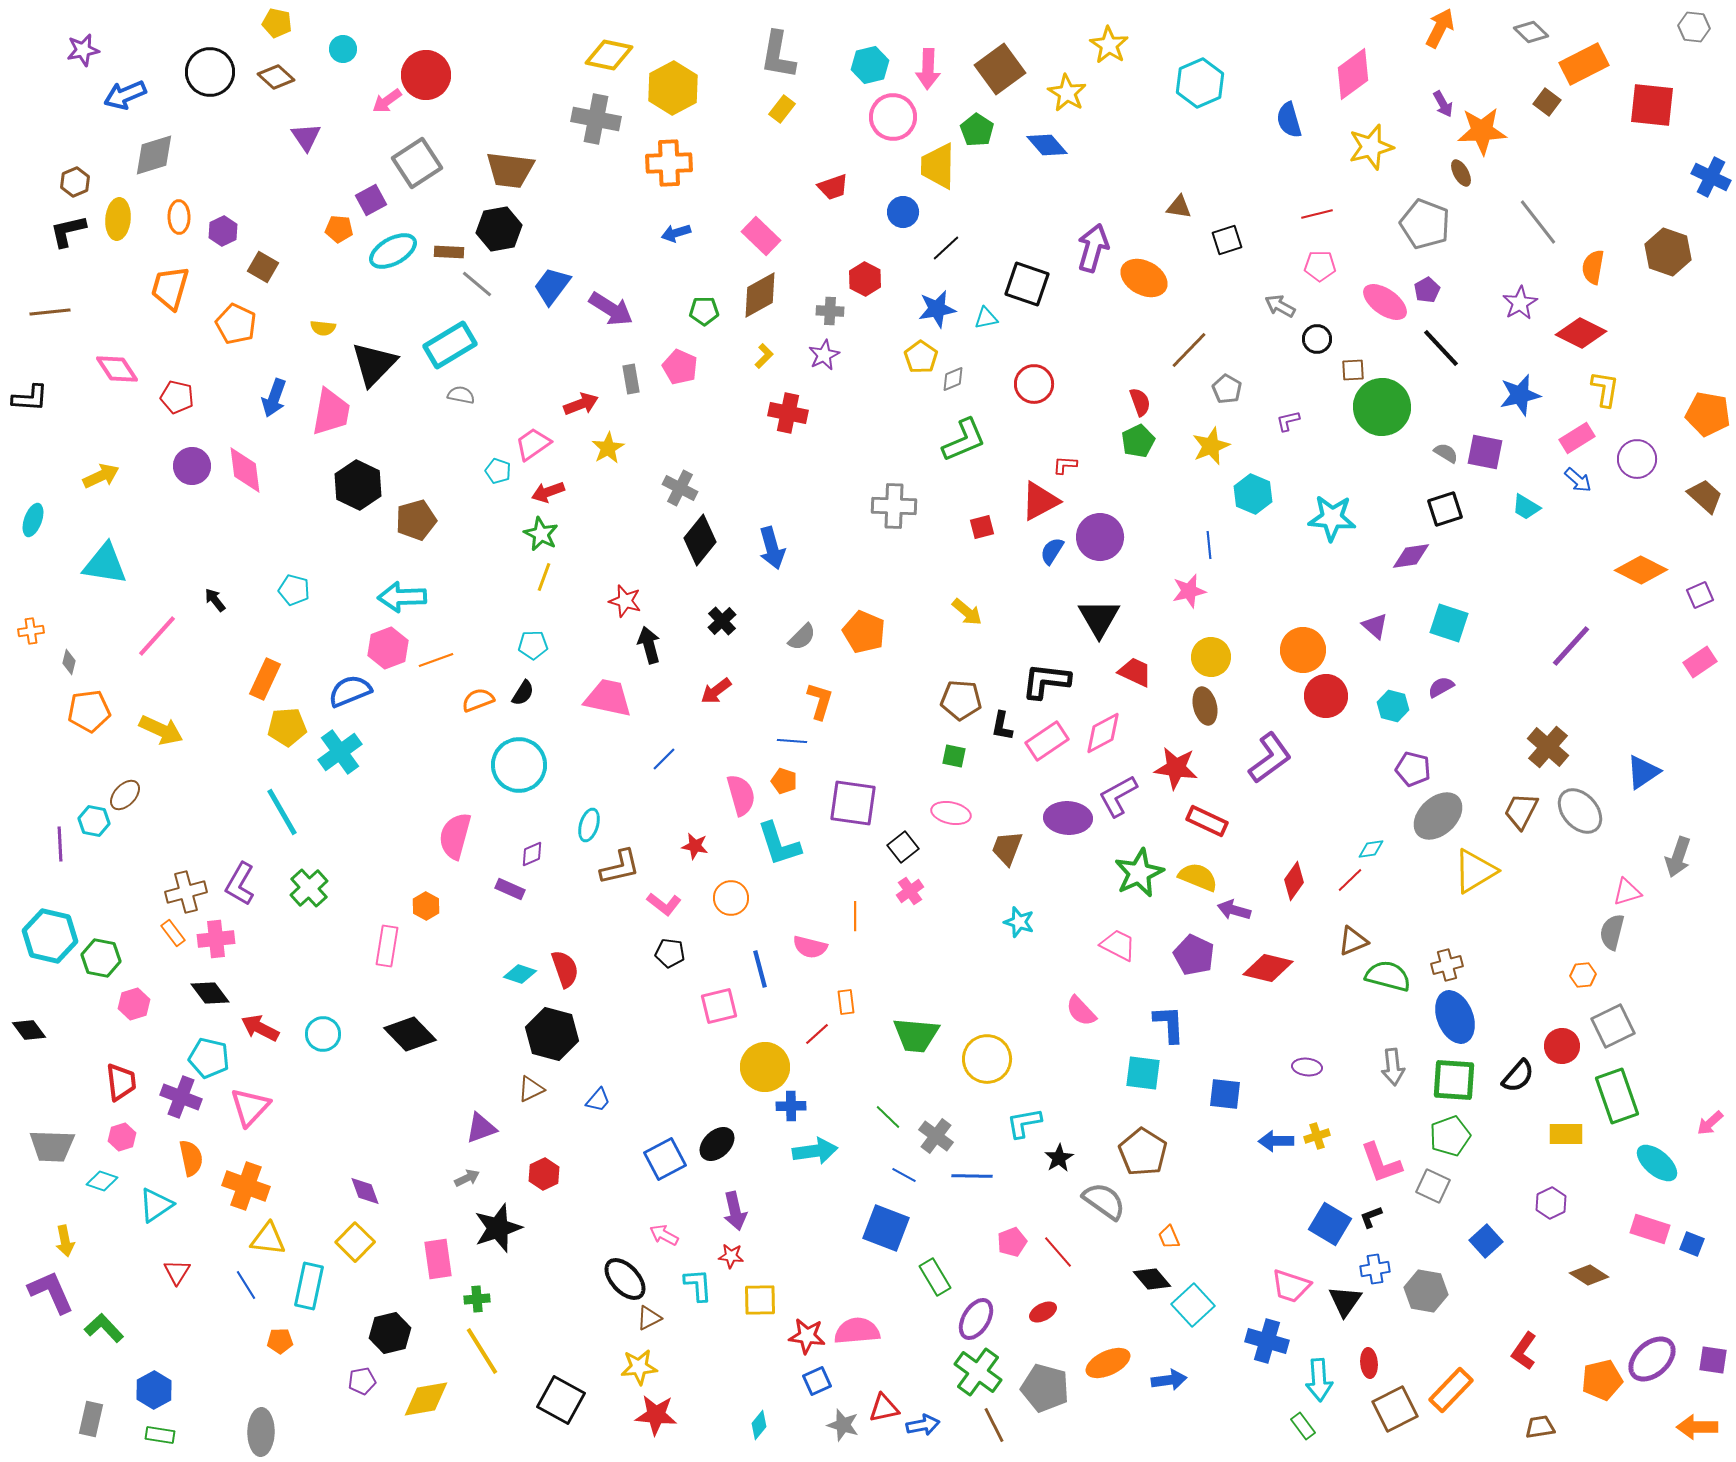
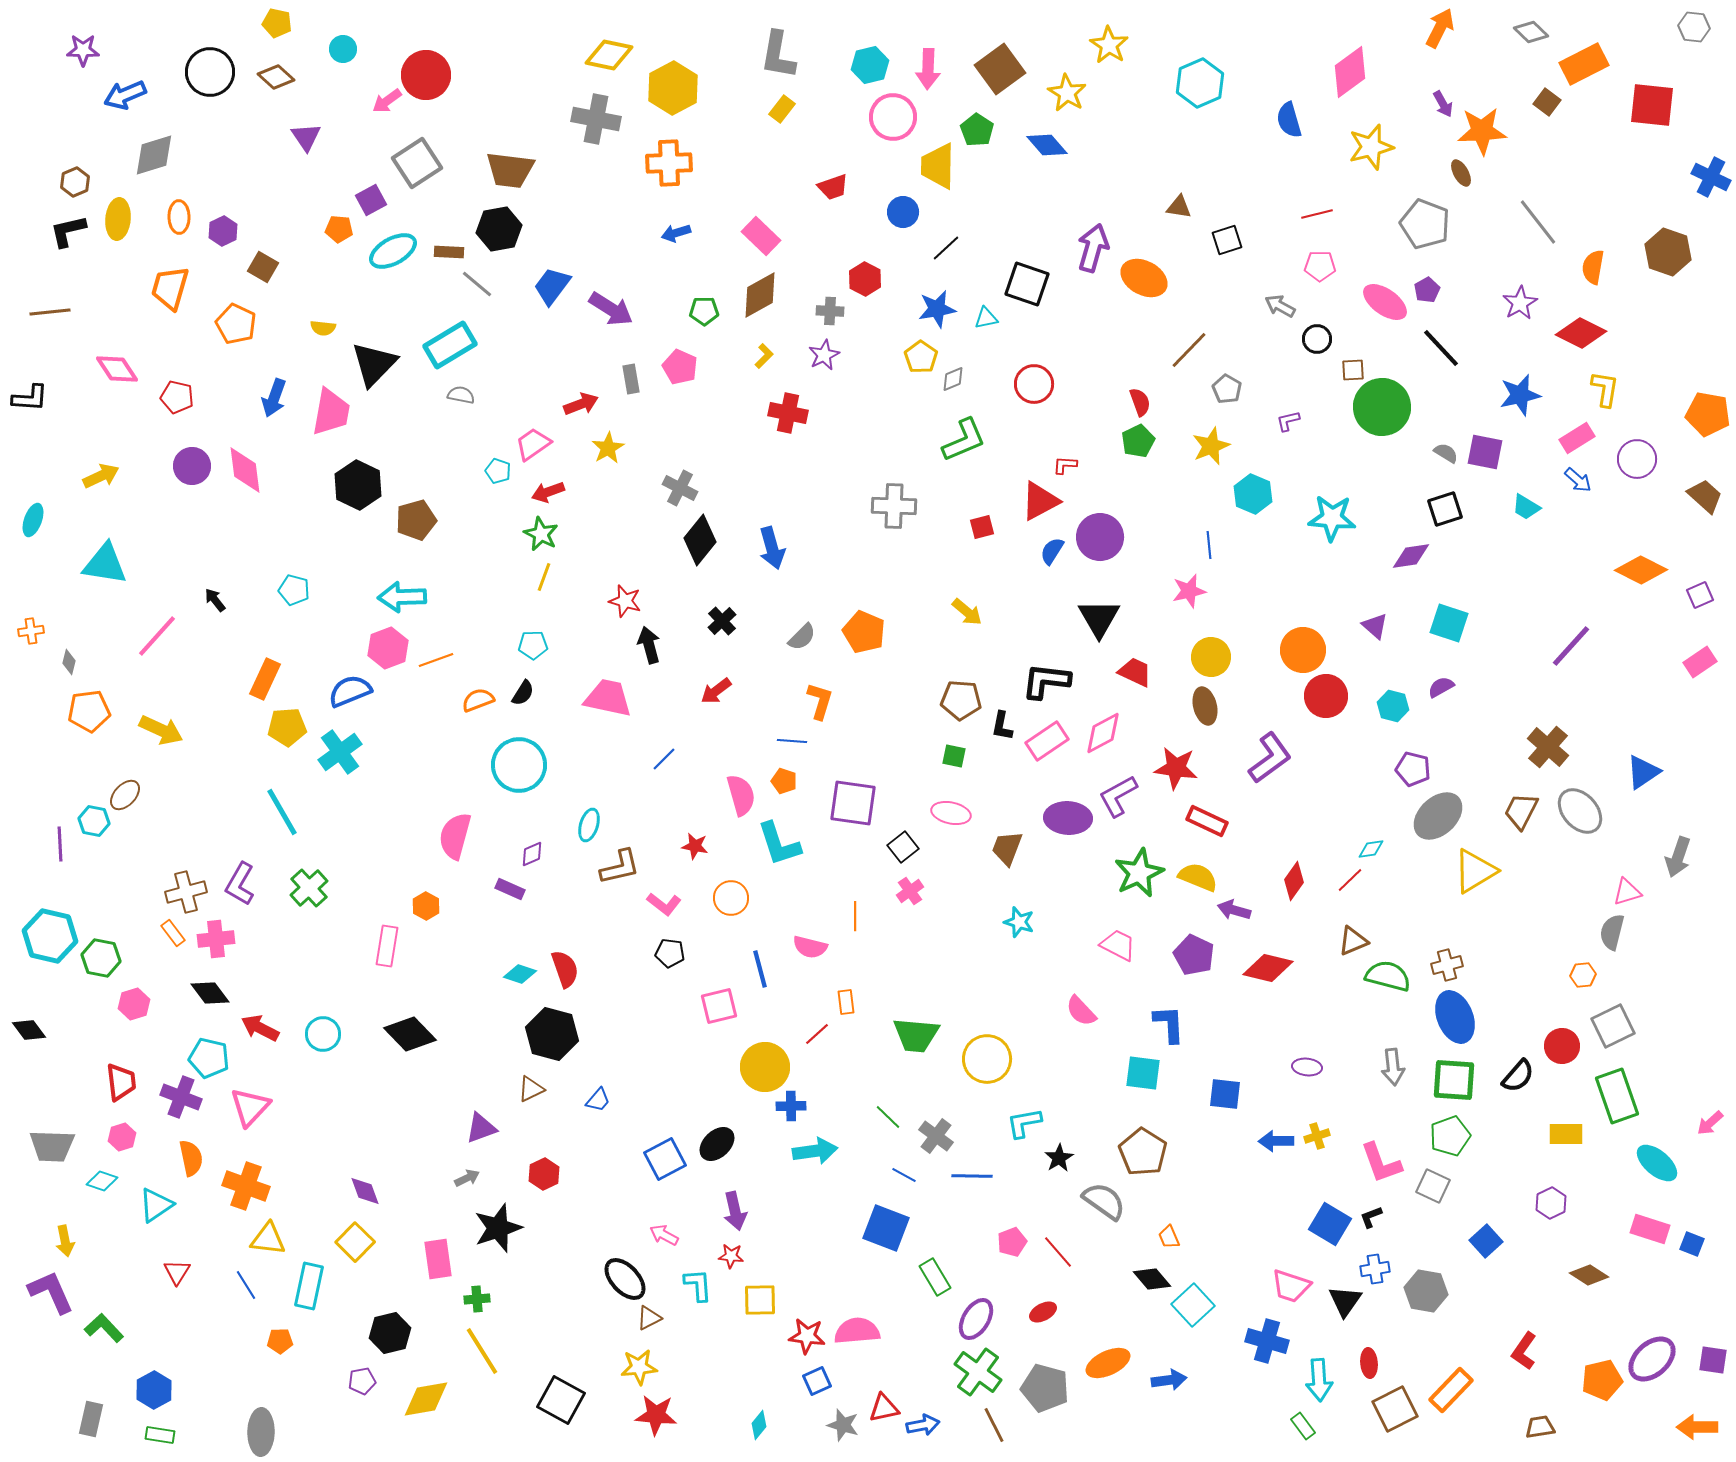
purple star at (83, 50): rotated 12 degrees clockwise
pink diamond at (1353, 74): moved 3 px left, 2 px up
